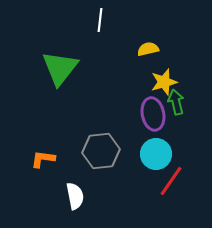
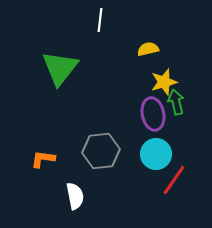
red line: moved 3 px right, 1 px up
